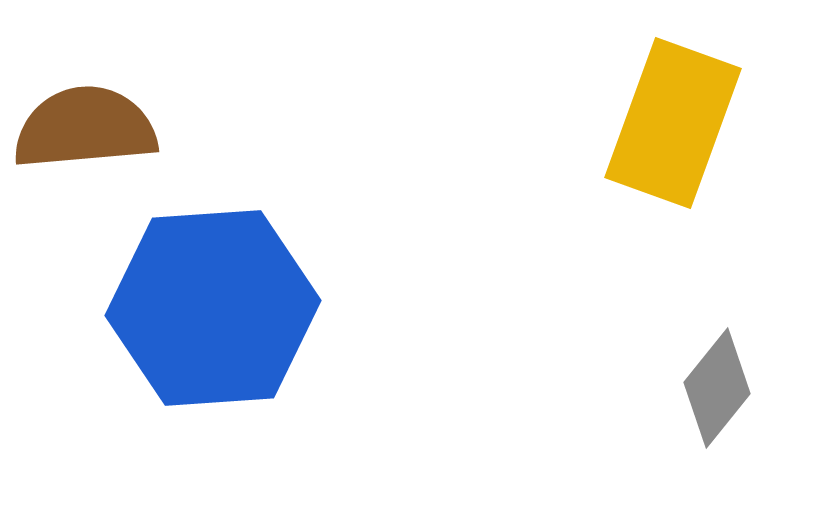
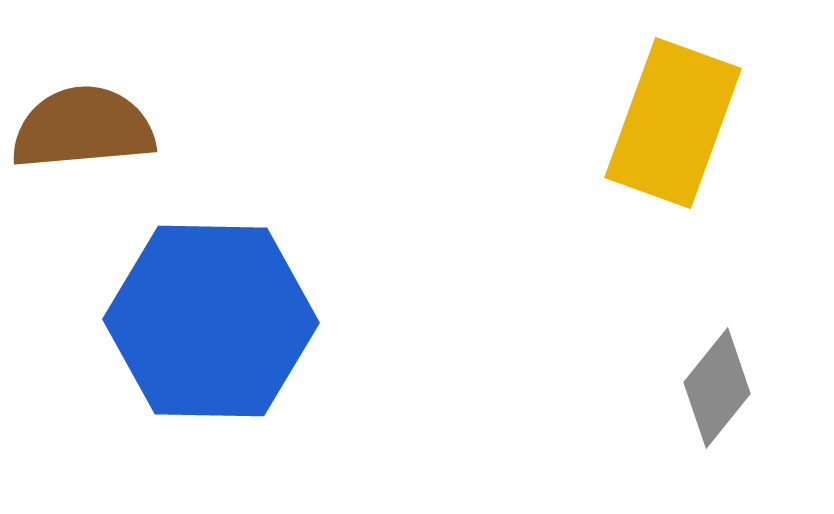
brown semicircle: moved 2 px left
blue hexagon: moved 2 px left, 13 px down; rotated 5 degrees clockwise
